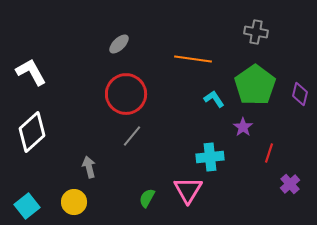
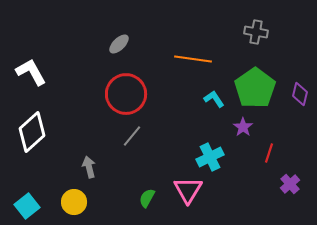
green pentagon: moved 3 px down
cyan cross: rotated 20 degrees counterclockwise
